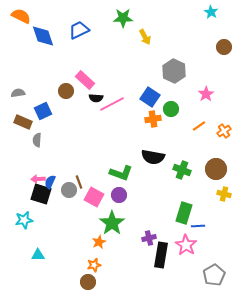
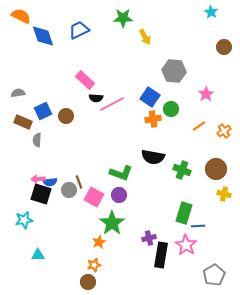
gray hexagon at (174, 71): rotated 20 degrees counterclockwise
brown circle at (66, 91): moved 25 px down
blue semicircle at (50, 182): rotated 120 degrees counterclockwise
